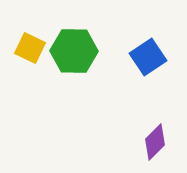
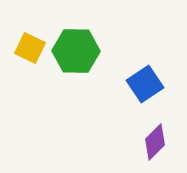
green hexagon: moved 2 px right
blue square: moved 3 px left, 27 px down
